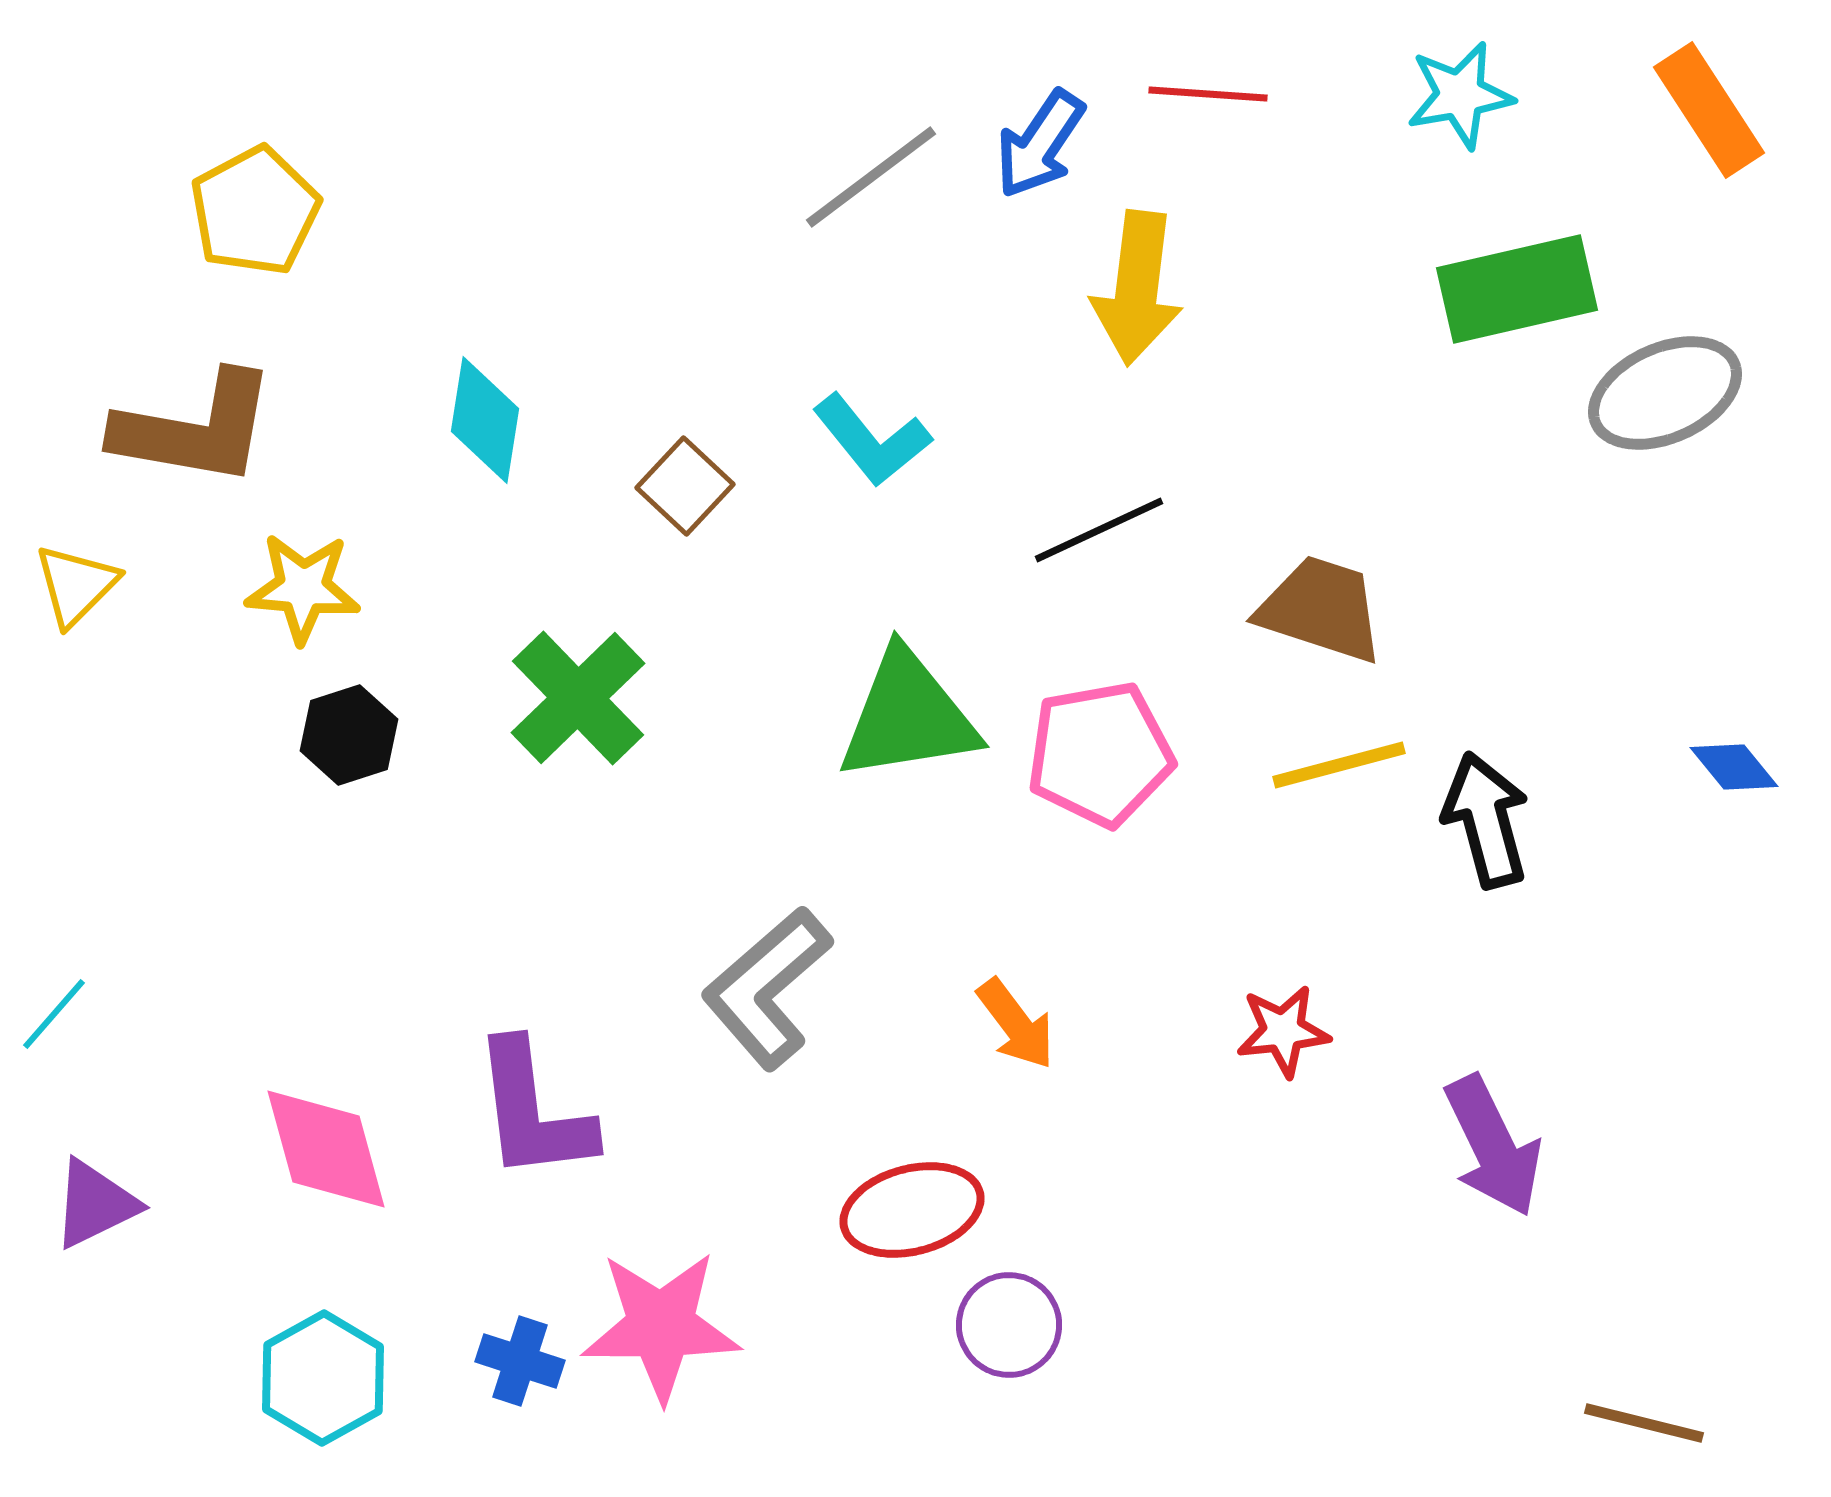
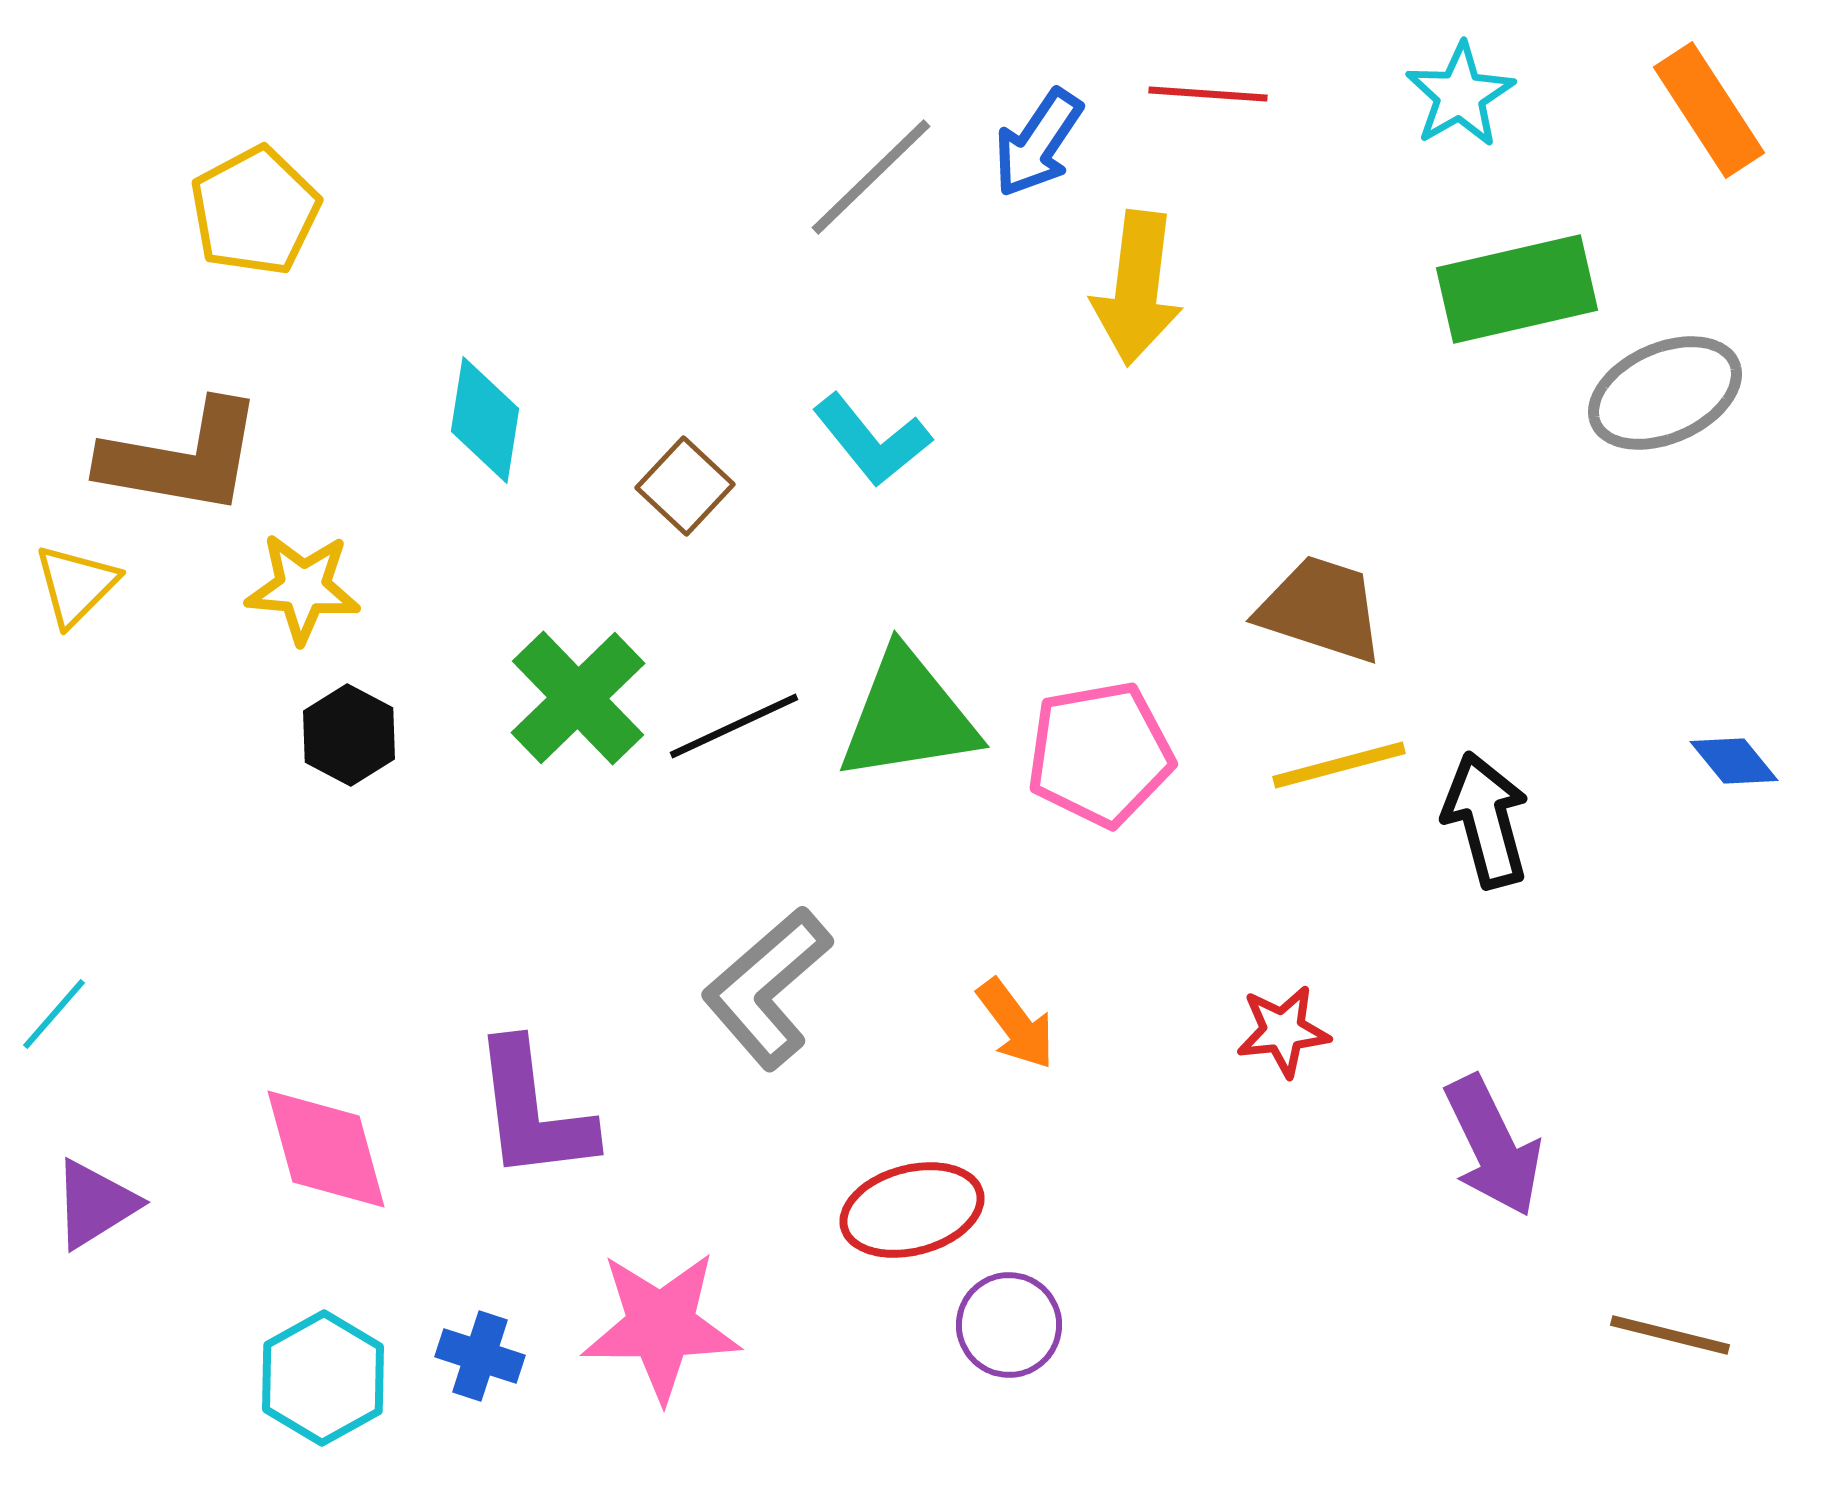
cyan star: rotated 20 degrees counterclockwise
blue arrow: moved 2 px left, 1 px up
gray line: rotated 7 degrees counterclockwise
brown L-shape: moved 13 px left, 29 px down
black line: moved 365 px left, 196 px down
black hexagon: rotated 14 degrees counterclockwise
blue diamond: moved 6 px up
purple triangle: rotated 6 degrees counterclockwise
blue cross: moved 40 px left, 5 px up
brown line: moved 26 px right, 88 px up
